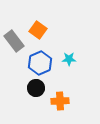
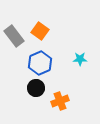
orange square: moved 2 px right, 1 px down
gray rectangle: moved 5 px up
cyan star: moved 11 px right
orange cross: rotated 18 degrees counterclockwise
